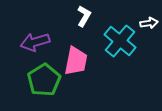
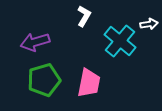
white arrow: moved 1 px down
pink trapezoid: moved 13 px right, 22 px down
green pentagon: rotated 16 degrees clockwise
